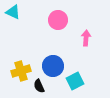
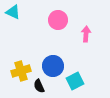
pink arrow: moved 4 px up
